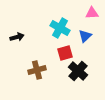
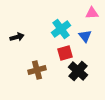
cyan cross: moved 1 px right, 1 px down; rotated 24 degrees clockwise
blue triangle: rotated 24 degrees counterclockwise
